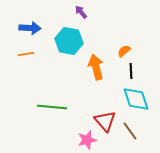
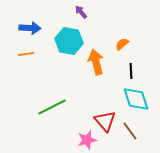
orange semicircle: moved 2 px left, 7 px up
orange arrow: moved 5 px up
green line: rotated 32 degrees counterclockwise
